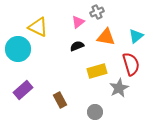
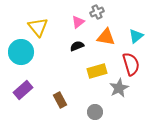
yellow triangle: rotated 25 degrees clockwise
cyan circle: moved 3 px right, 3 px down
